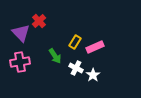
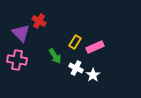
red cross: rotated 16 degrees counterclockwise
pink cross: moved 3 px left, 2 px up; rotated 18 degrees clockwise
